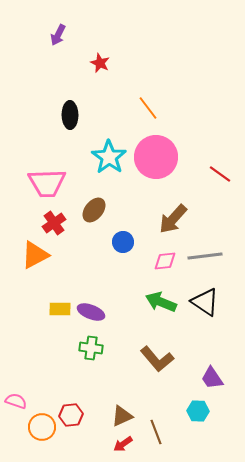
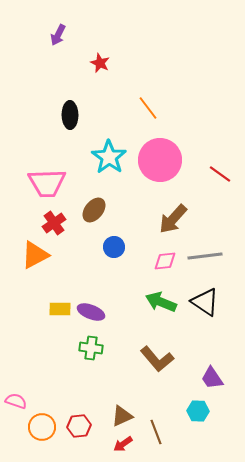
pink circle: moved 4 px right, 3 px down
blue circle: moved 9 px left, 5 px down
red hexagon: moved 8 px right, 11 px down
